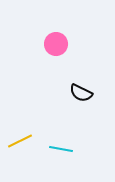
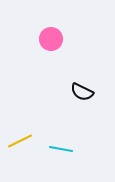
pink circle: moved 5 px left, 5 px up
black semicircle: moved 1 px right, 1 px up
